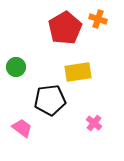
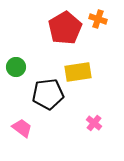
black pentagon: moved 2 px left, 6 px up
